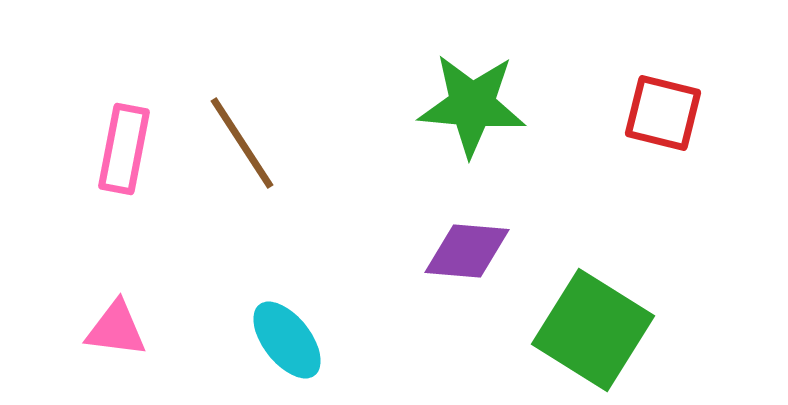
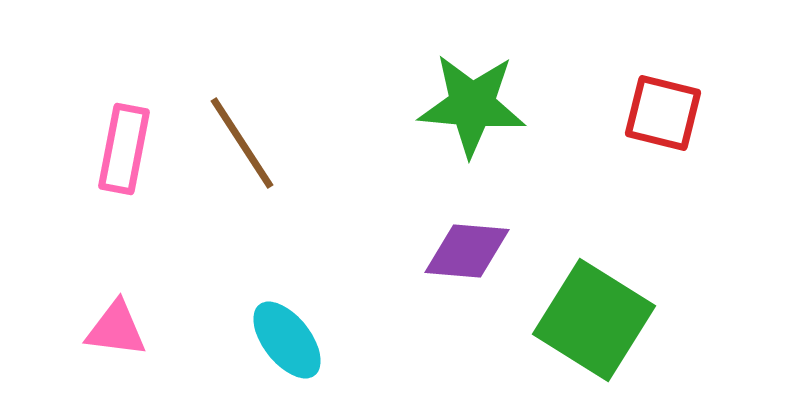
green square: moved 1 px right, 10 px up
